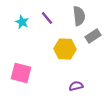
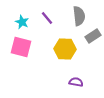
pink square: moved 26 px up
purple semicircle: moved 4 px up; rotated 24 degrees clockwise
